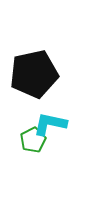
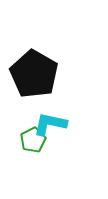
black pentagon: rotated 30 degrees counterclockwise
